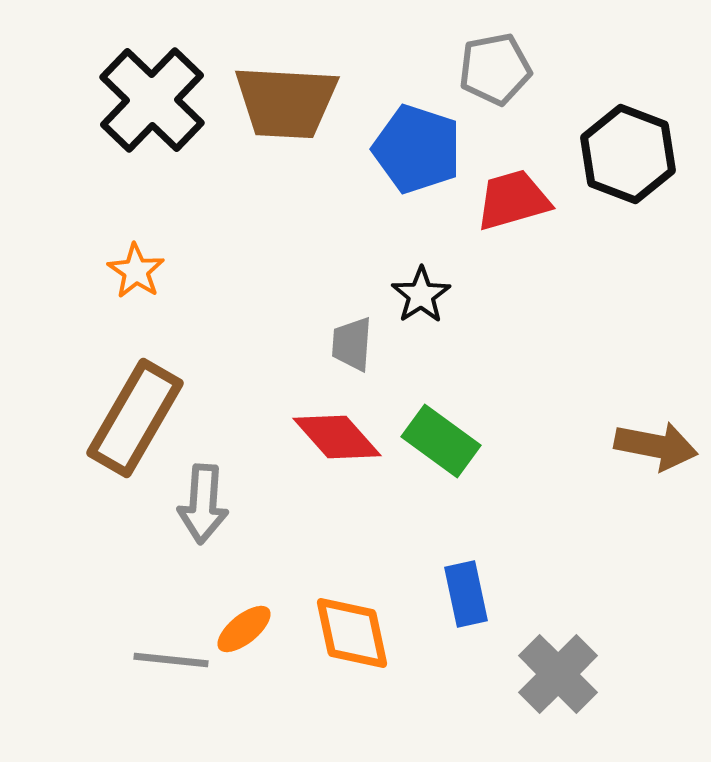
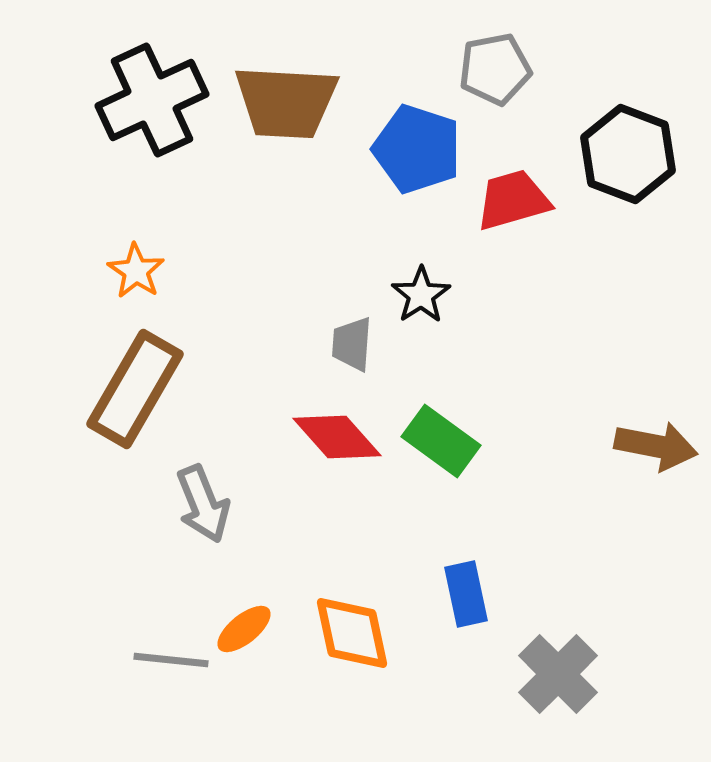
black cross: rotated 21 degrees clockwise
brown rectangle: moved 29 px up
gray arrow: rotated 26 degrees counterclockwise
